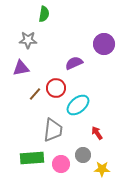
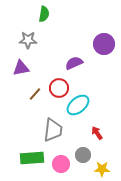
red circle: moved 3 px right
